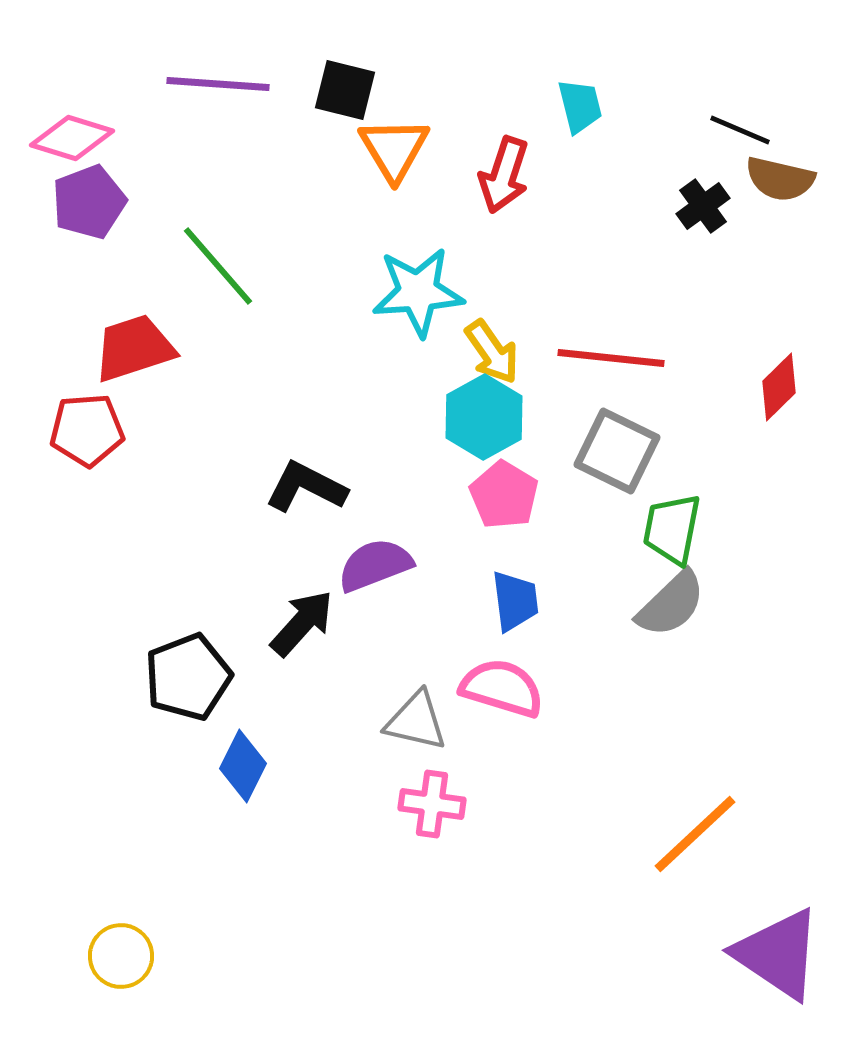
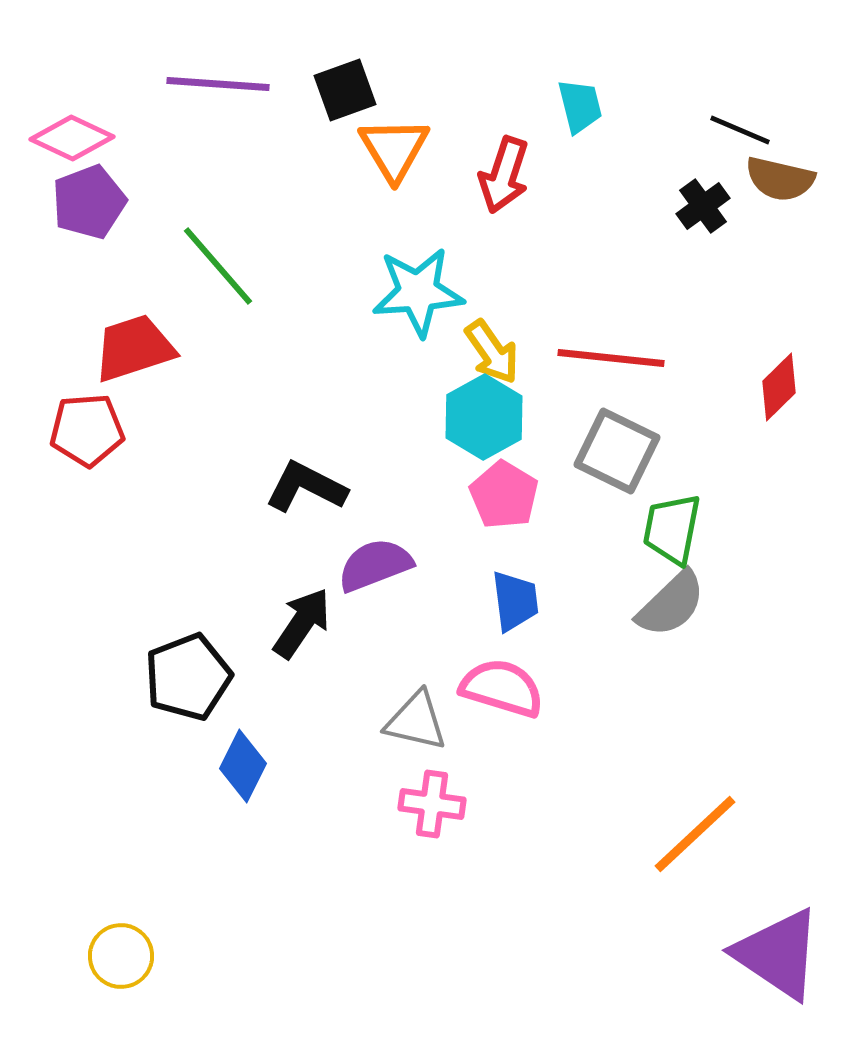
black square: rotated 34 degrees counterclockwise
pink diamond: rotated 8 degrees clockwise
black arrow: rotated 8 degrees counterclockwise
